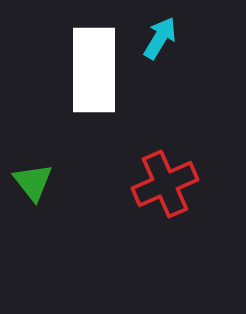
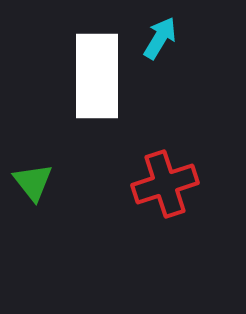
white rectangle: moved 3 px right, 6 px down
red cross: rotated 6 degrees clockwise
